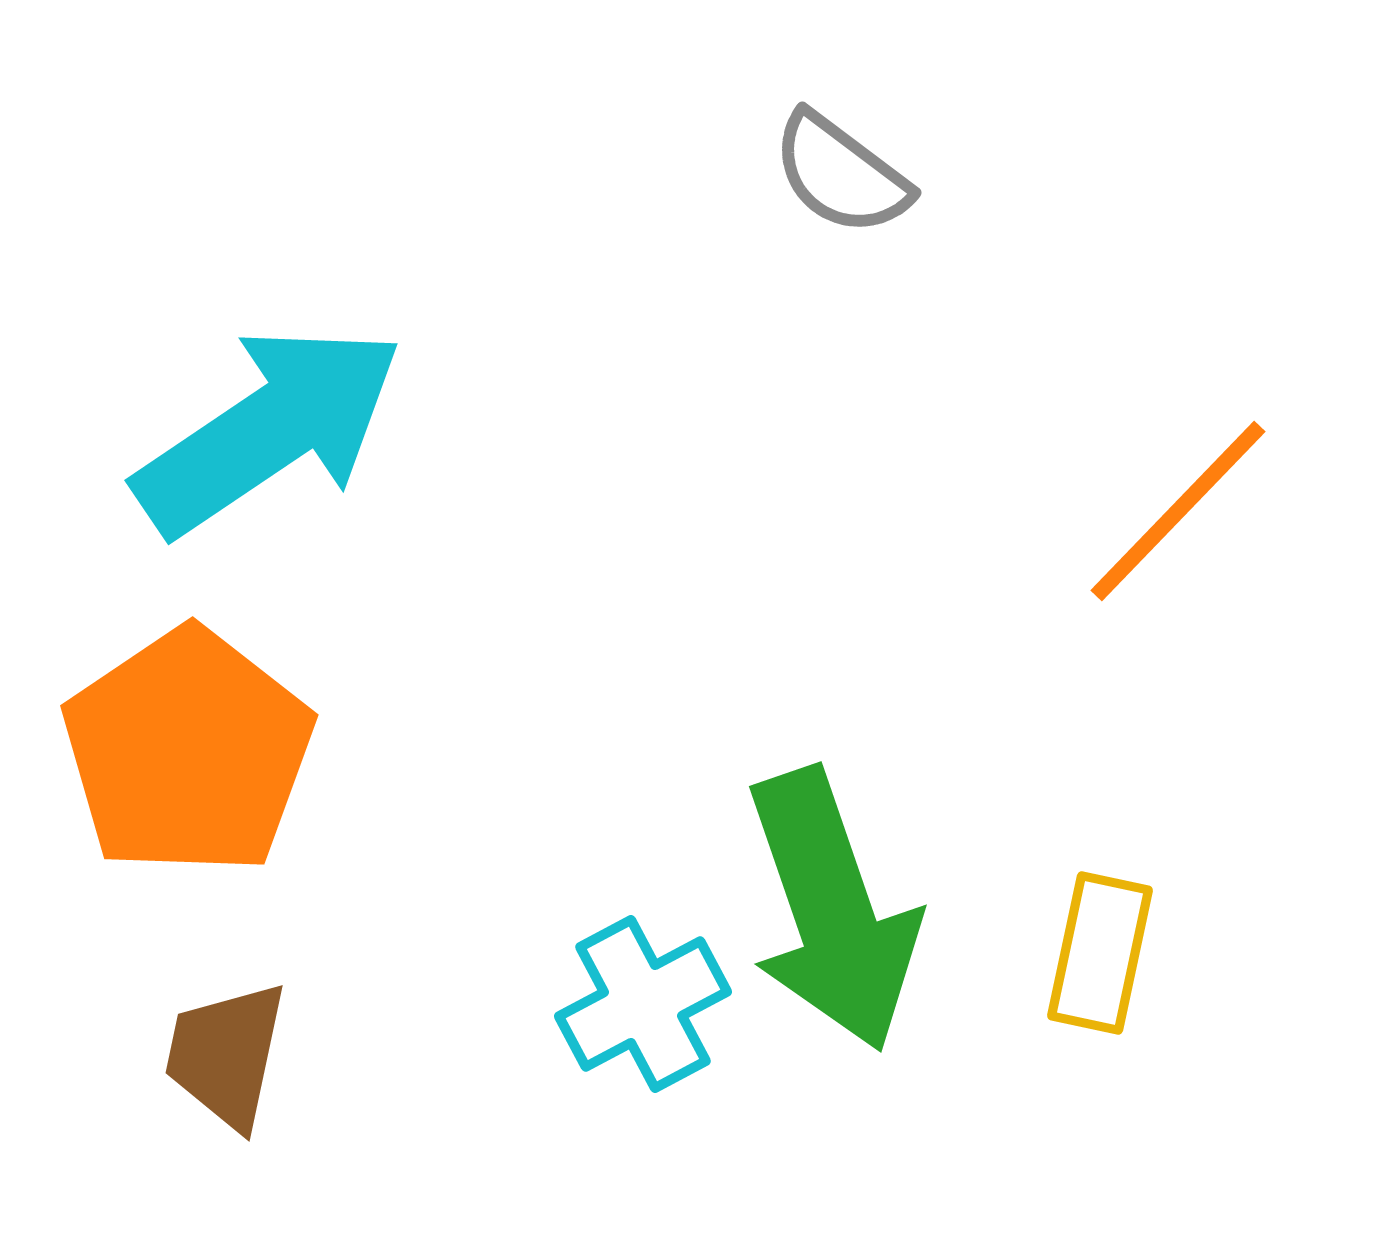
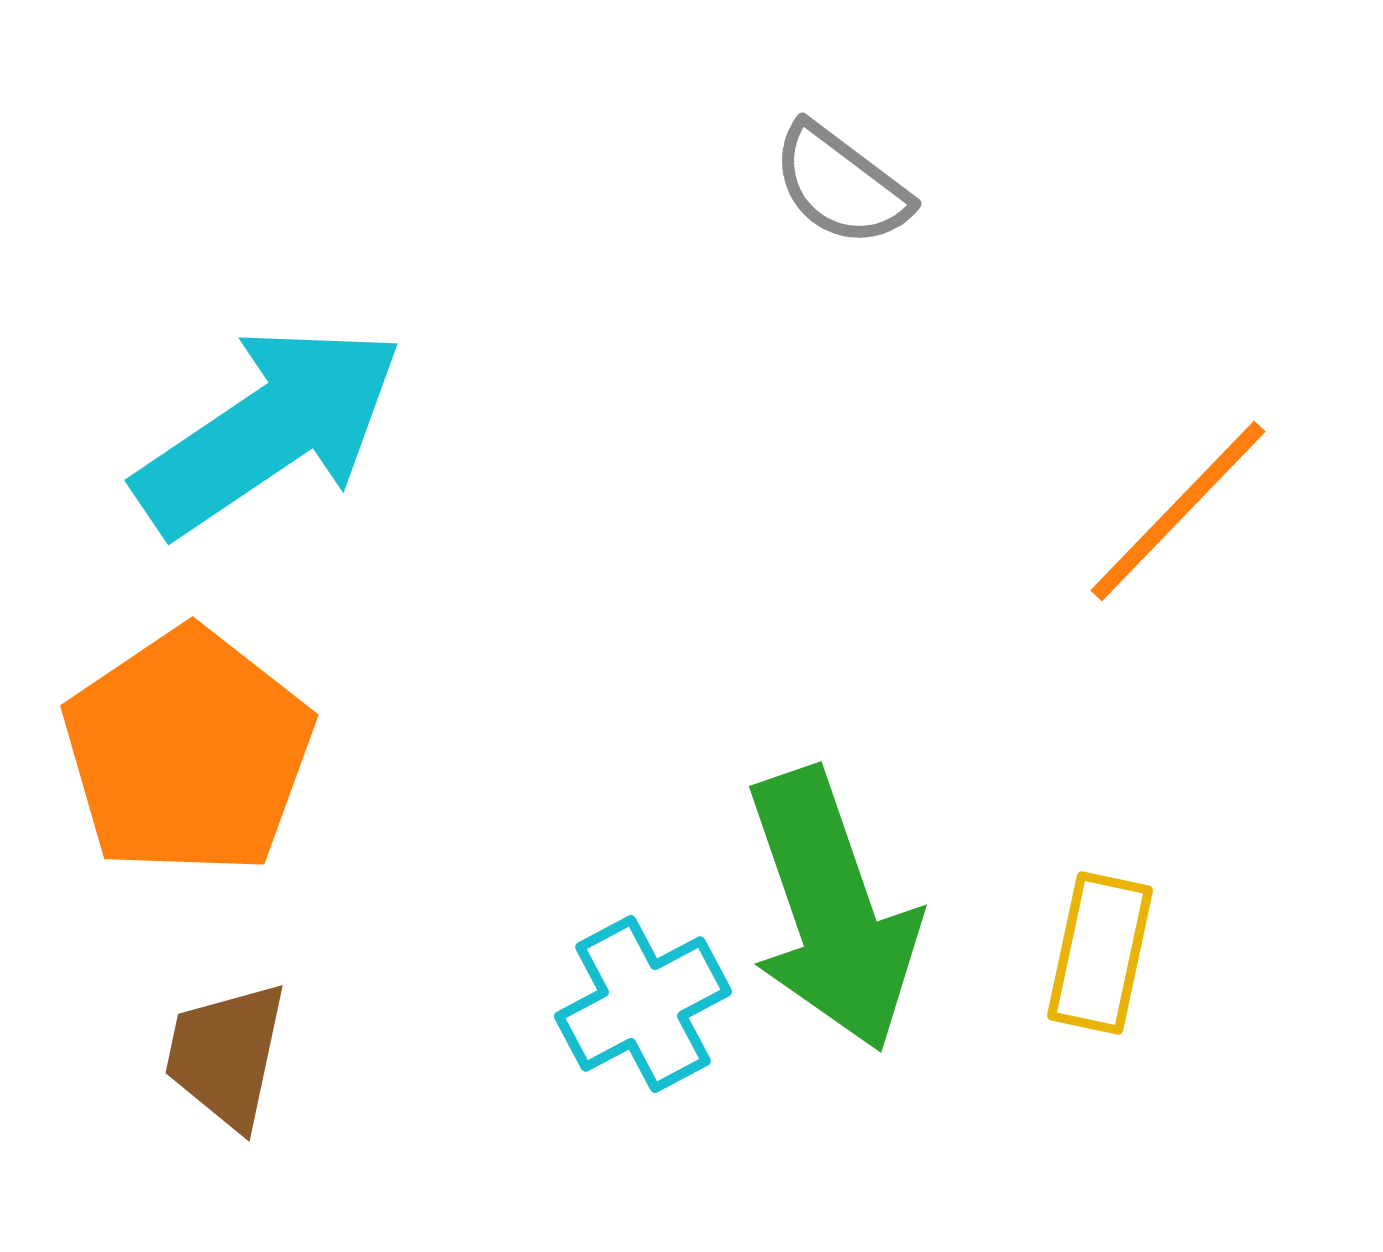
gray semicircle: moved 11 px down
